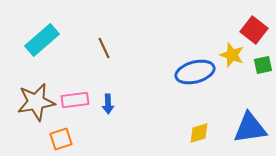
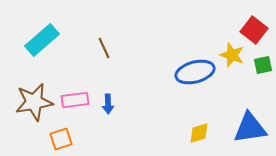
brown star: moved 2 px left
